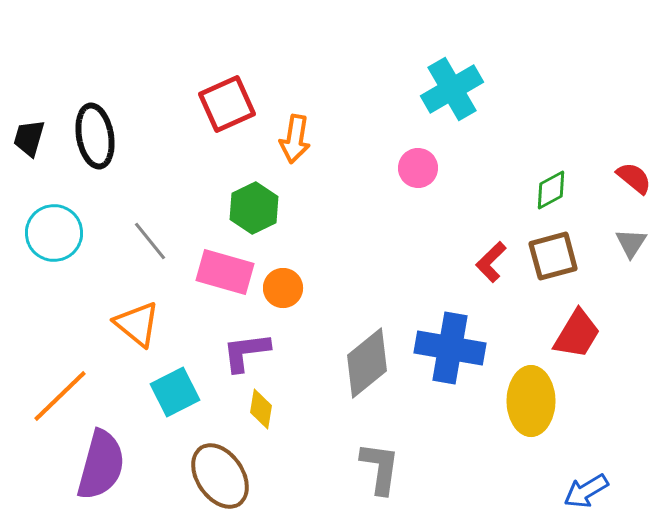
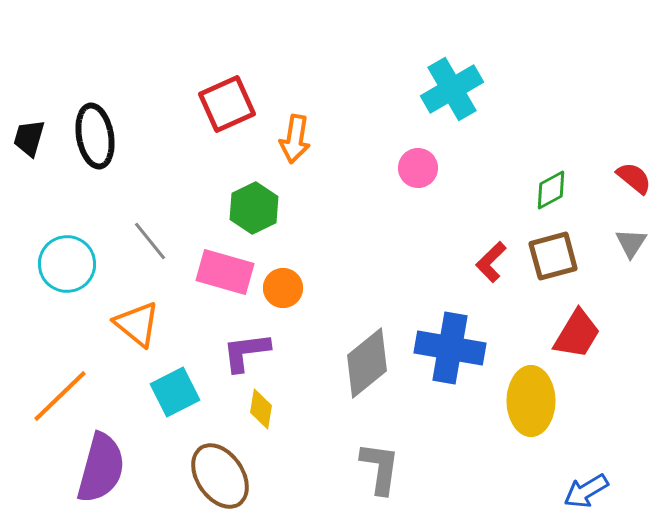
cyan circle: moved 13 px right, 31 px down
purple semicircle: moved 3 px down
